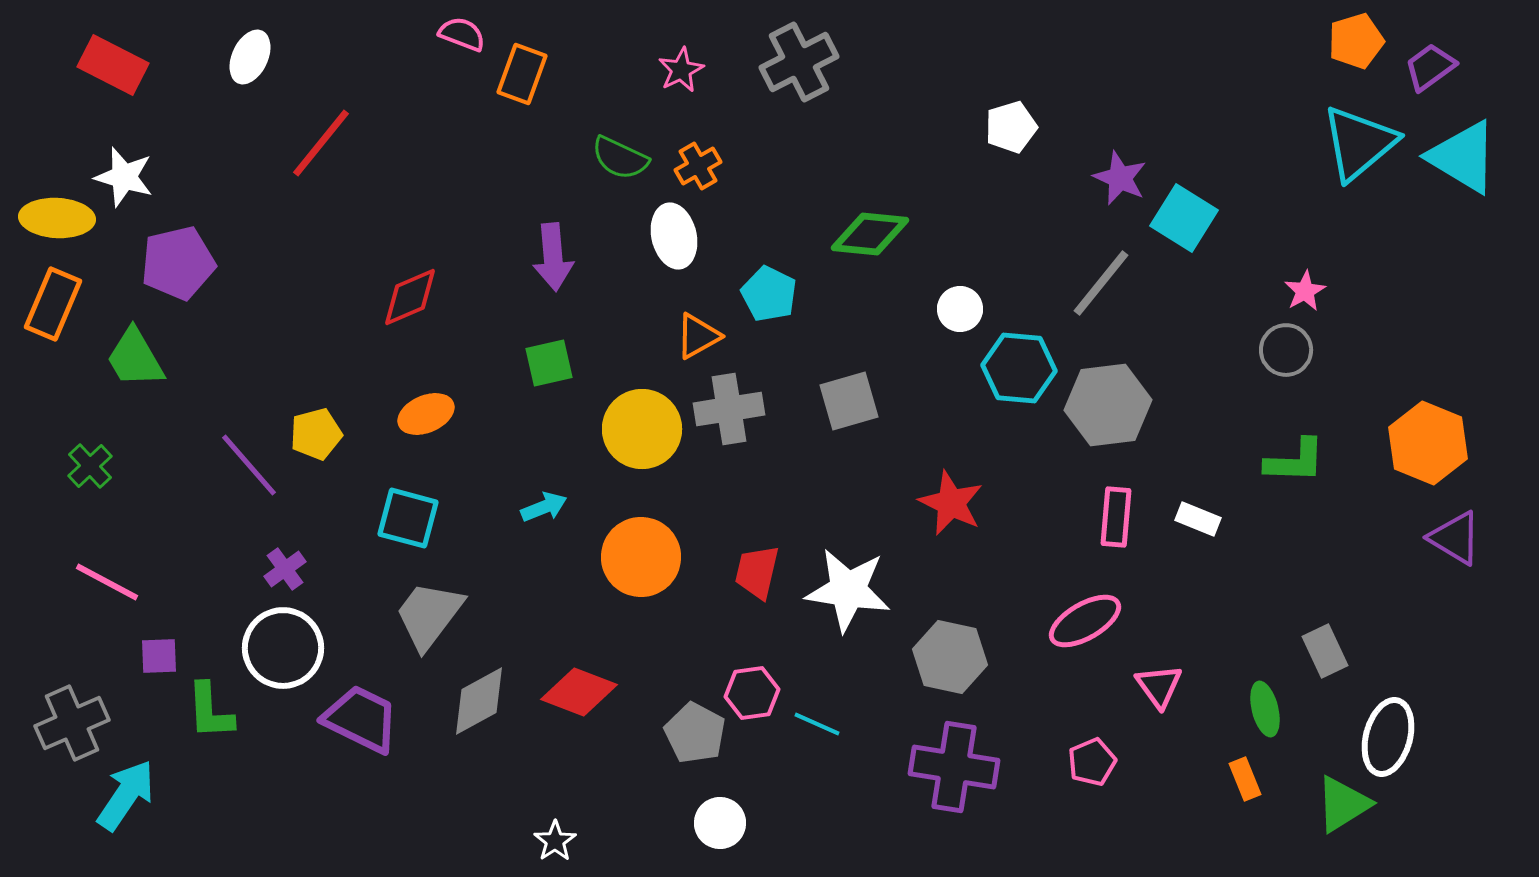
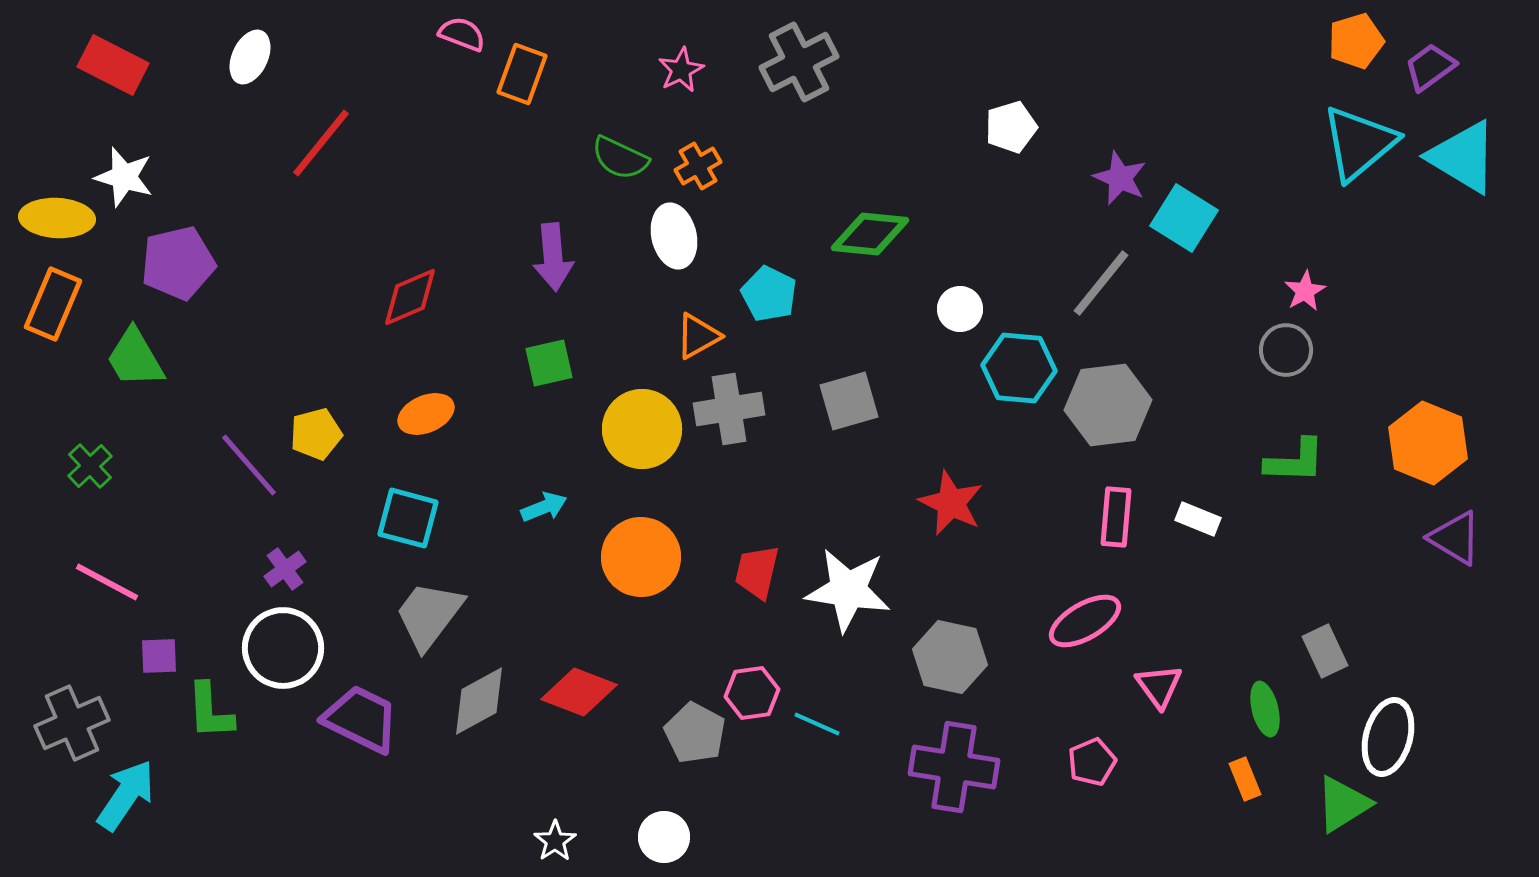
white circle at (720, 823): moved 56 px left, 14 px down
